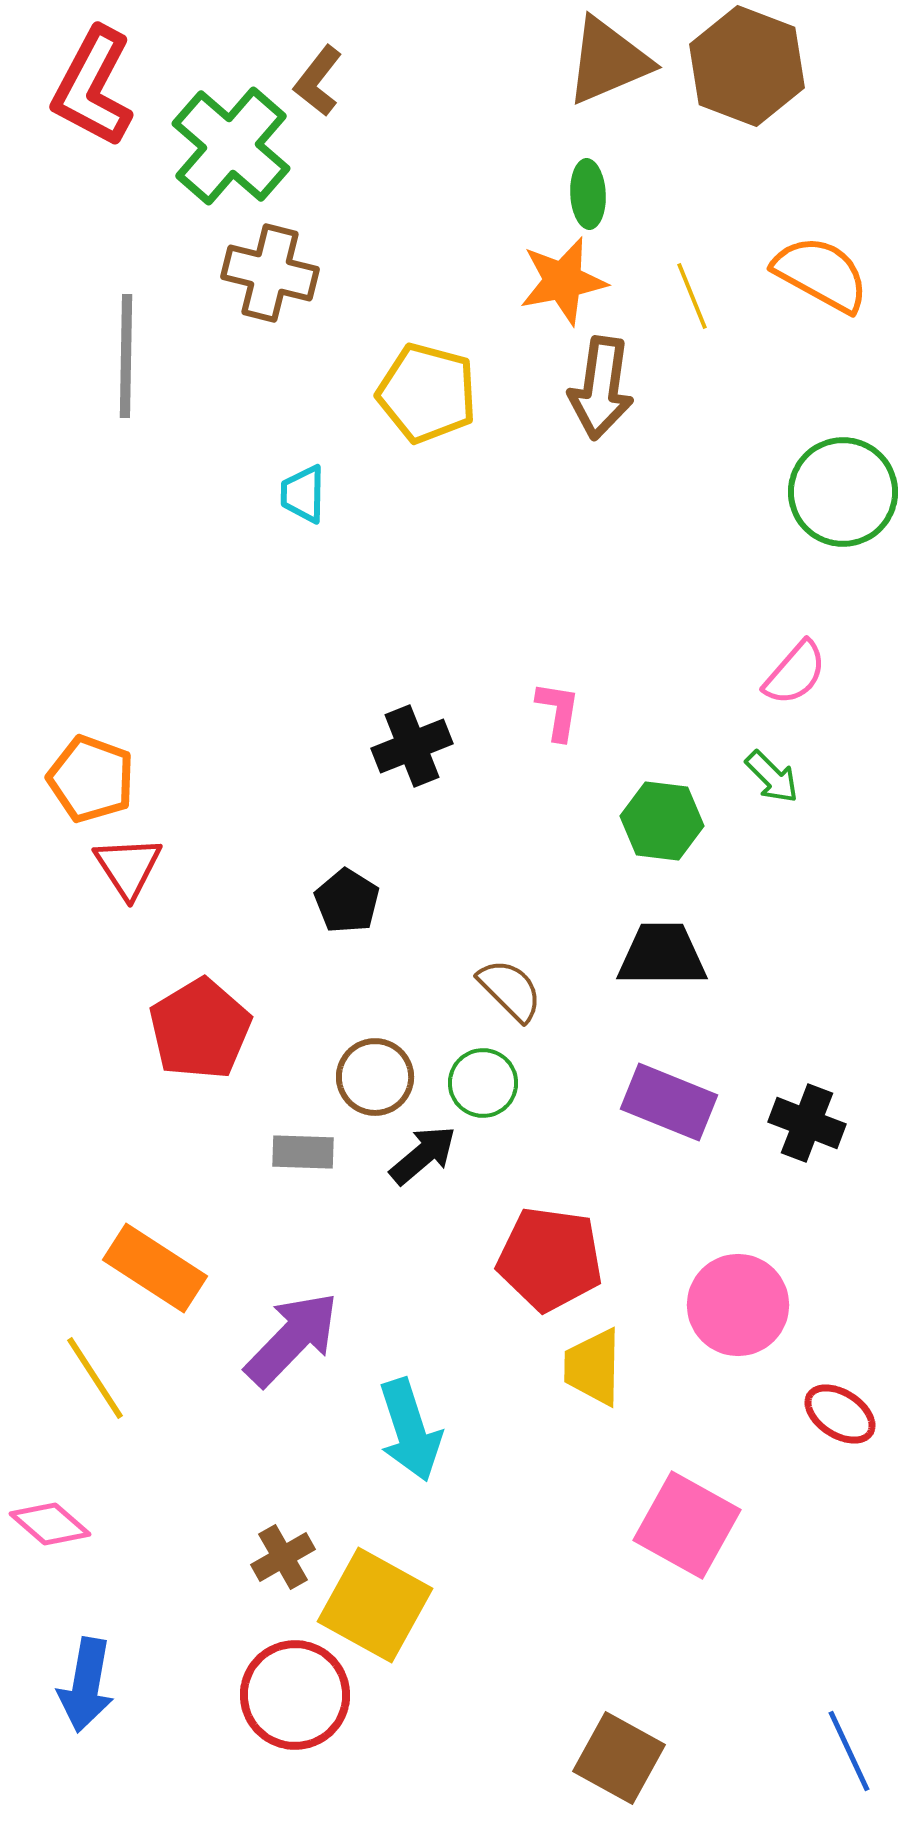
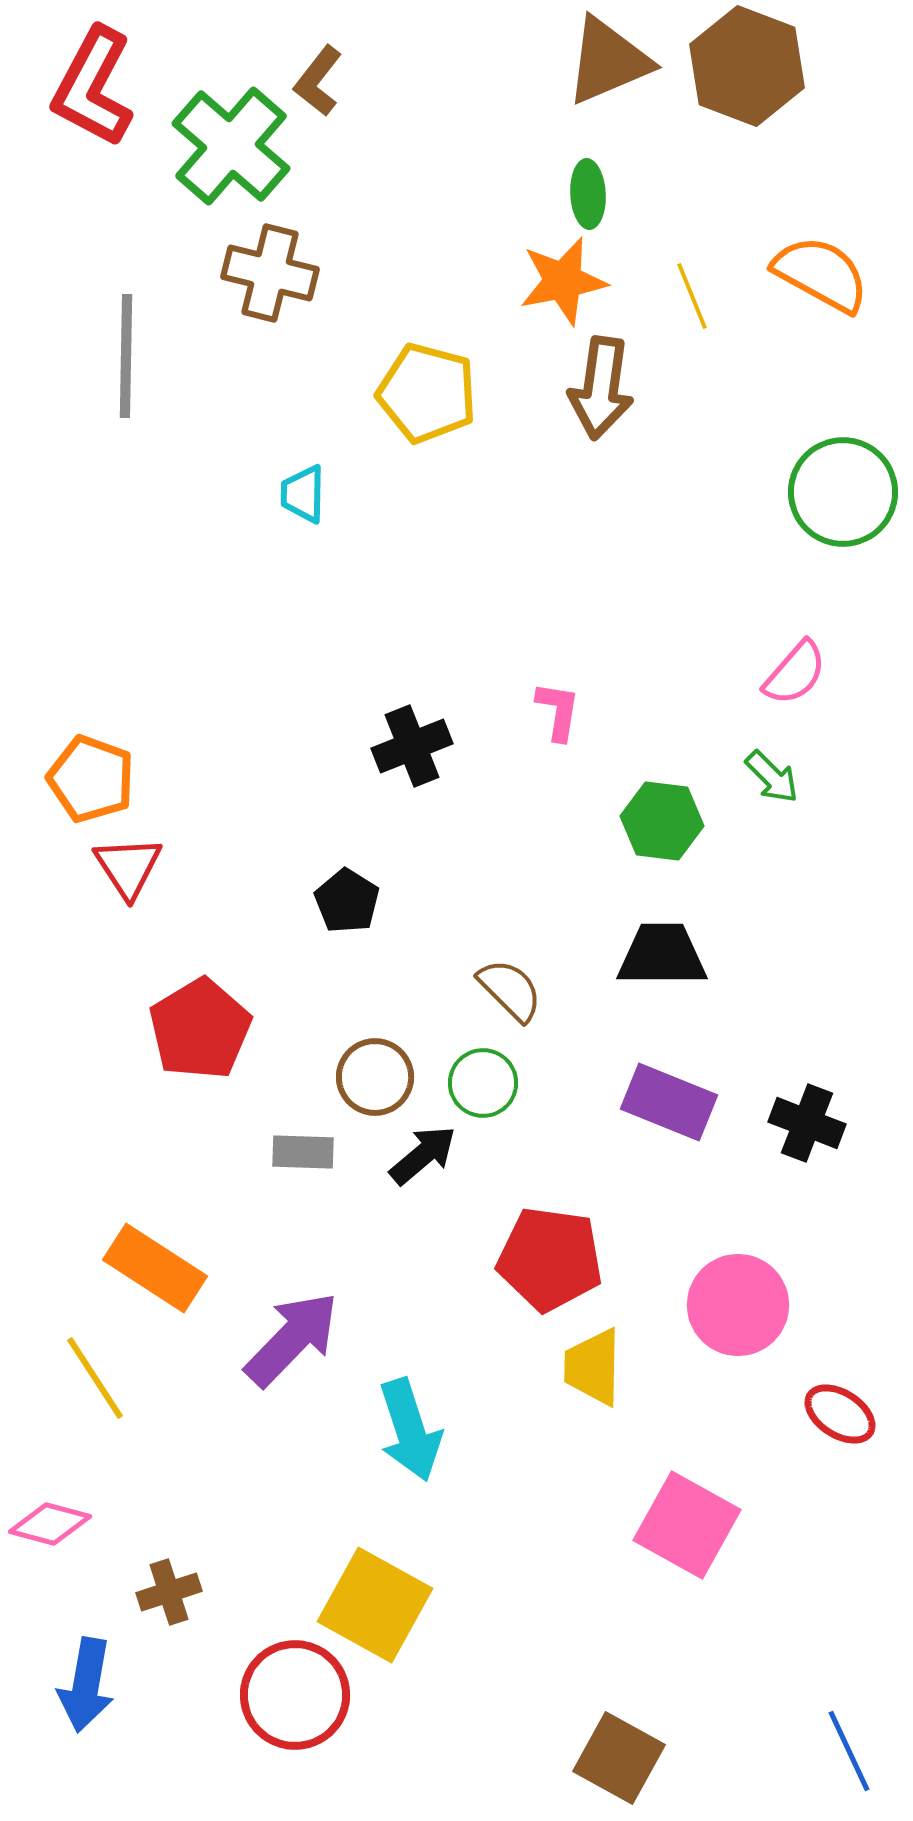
pink diamond at (50, 1524): rotated 26 degrees counterclockwise
brown cross at (283, 1557): moved 114 px left, 35 px down; rotated 12 degrees clockwise
